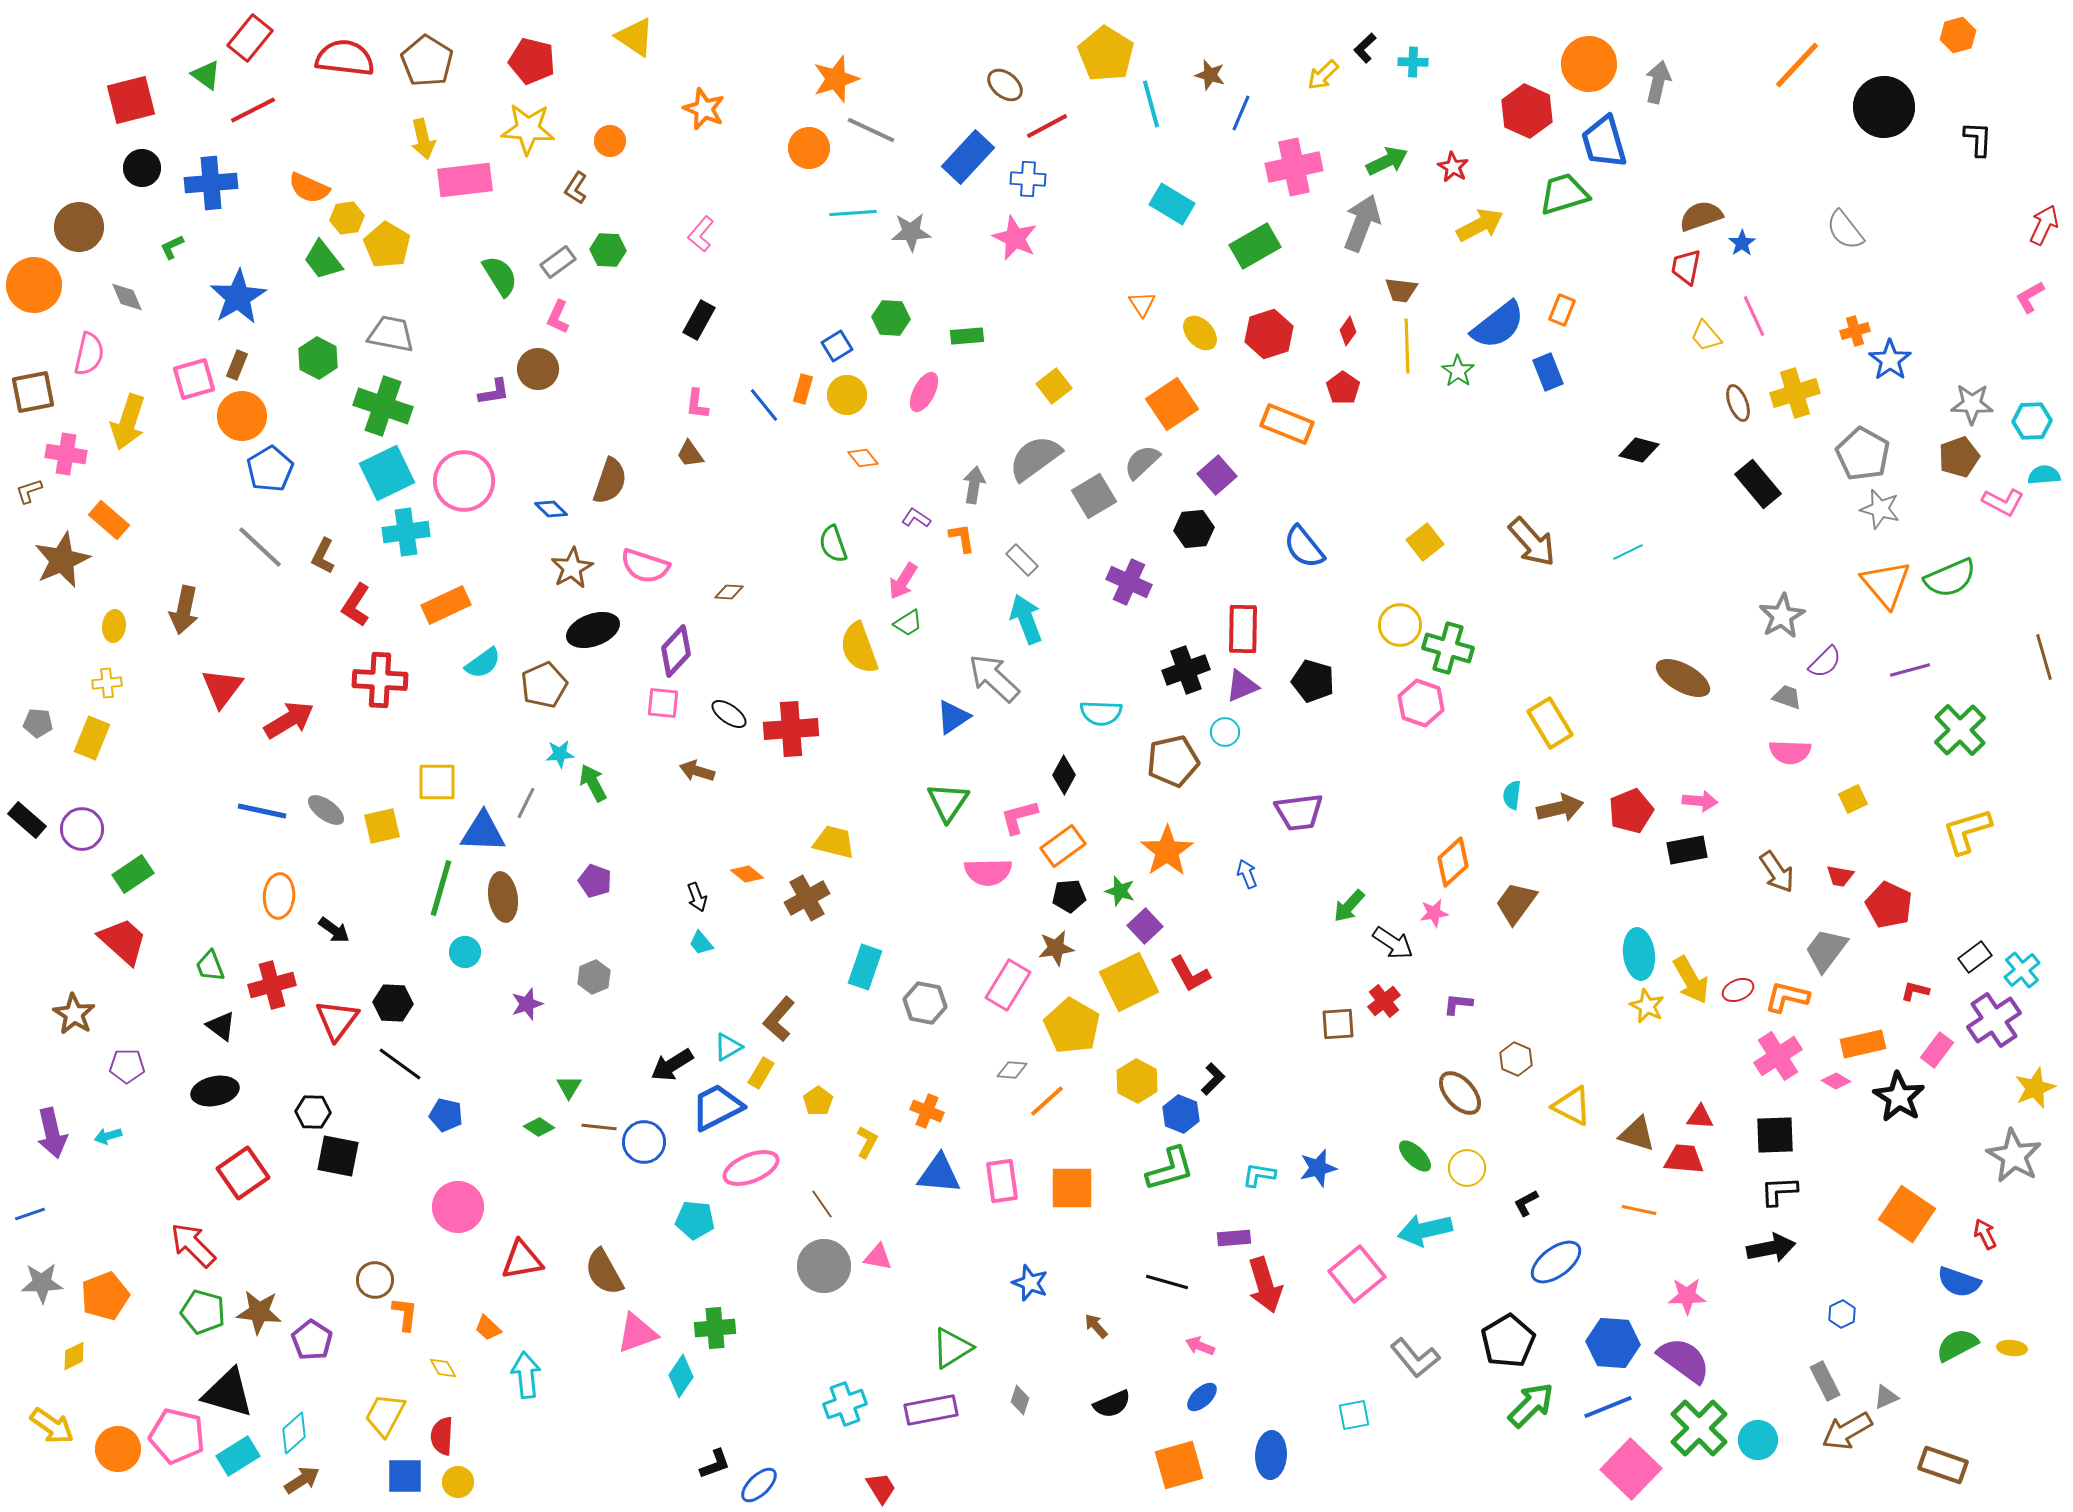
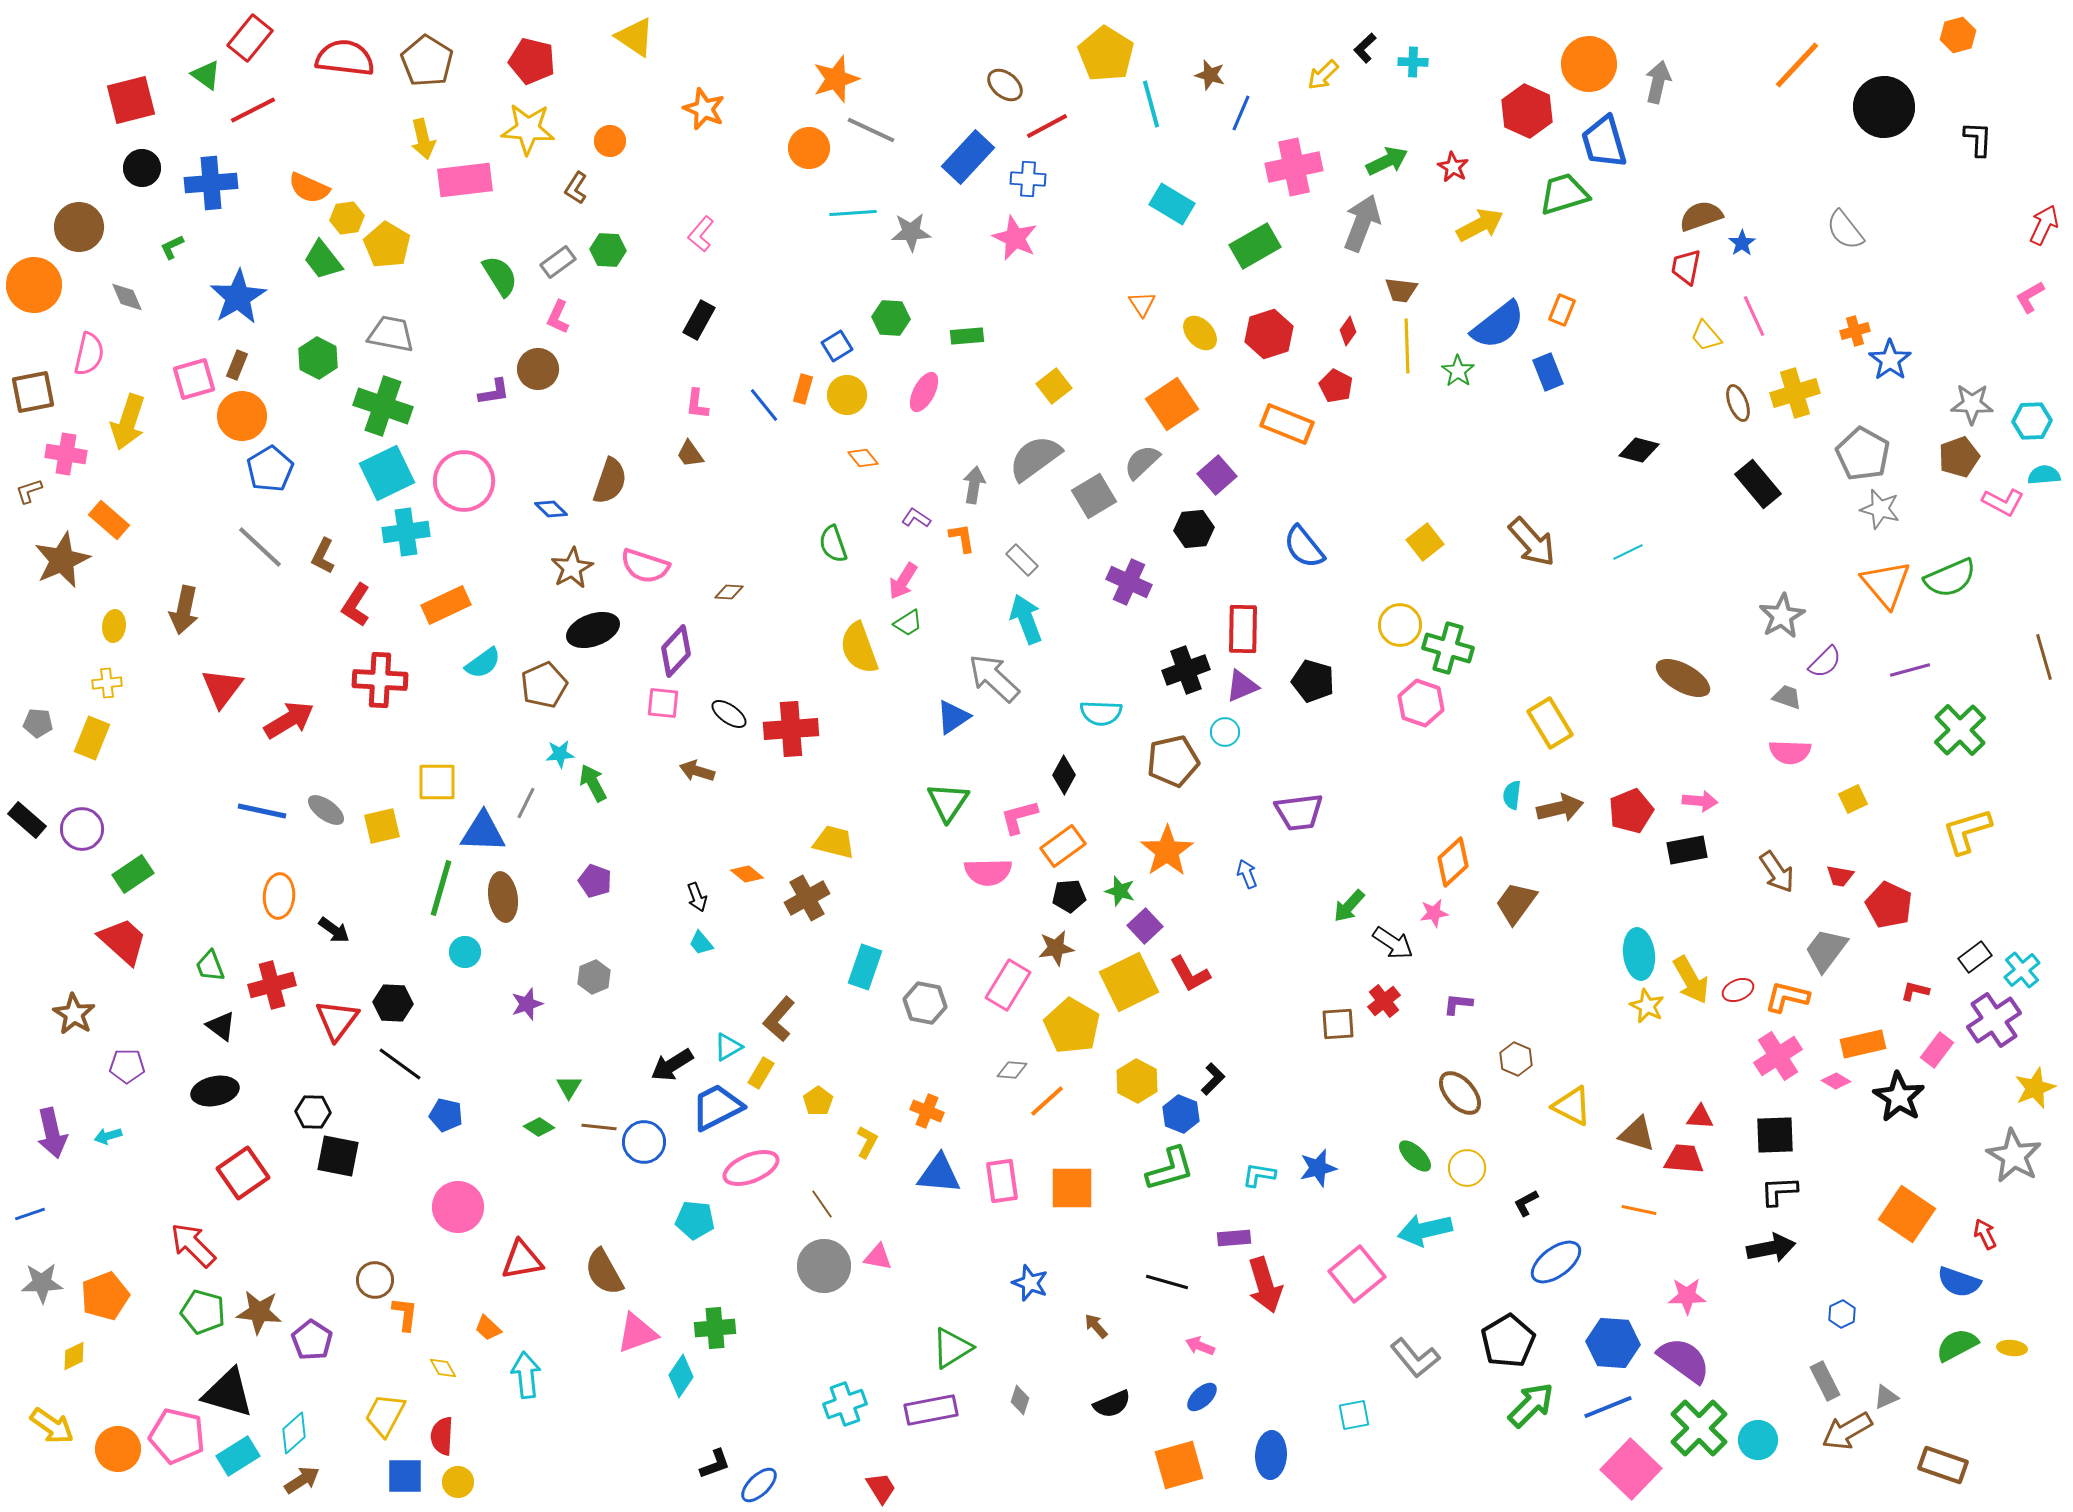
red pentagon at (1343, 388): moved 7 px left, 2 px up; rotated 8 degrees counterclockwise
